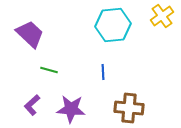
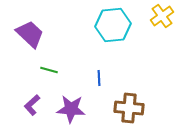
blue line: moved 4 px left, 6 px down
